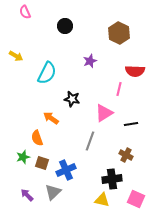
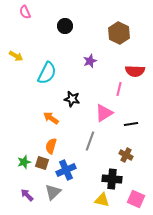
orange semicircle: moved 14 px right, 8 px down; rotated 35 degrees clockwise
green star: moved 1 px right, 5 px down
black cross: rotated 12 degrees clockwise
